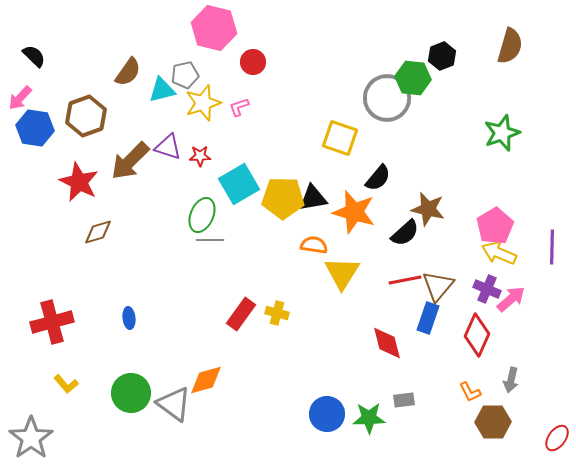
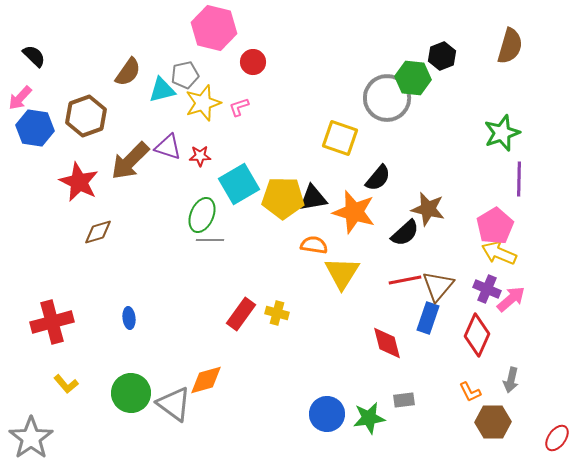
purple line at (552, 247): moved 33 px left, 68 px up
green star at (369, 418): rotated 8 degrees counterclockwise
